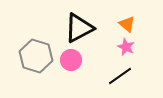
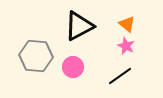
black triangle: moved 2 px up
pink star: moved 1 px up
gray hexagon: rotated 12 degrees counterclockwise
pink circle: moved 2 px right, 7 px down
